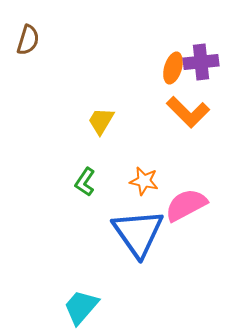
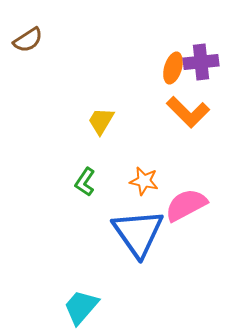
brown semicircle: rotated 40 degrees clockwise
